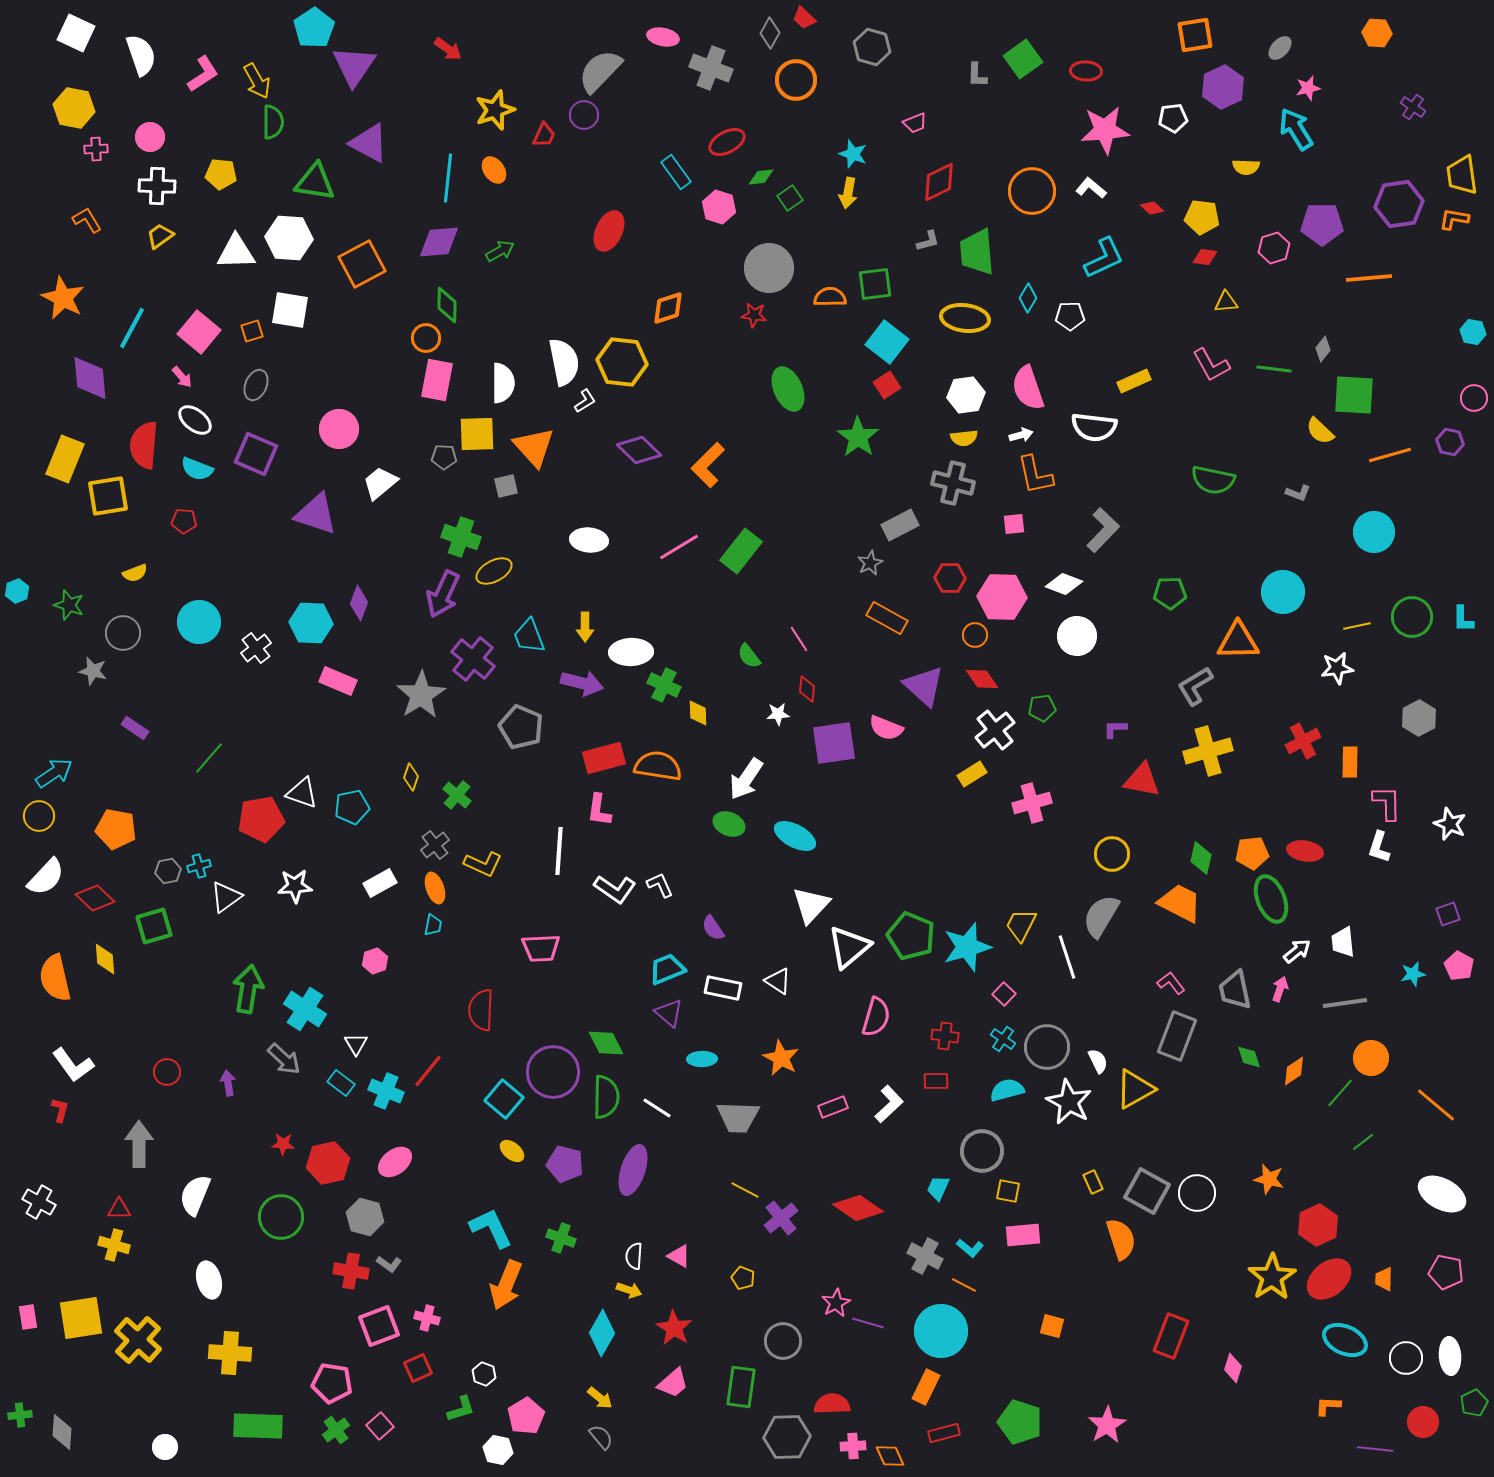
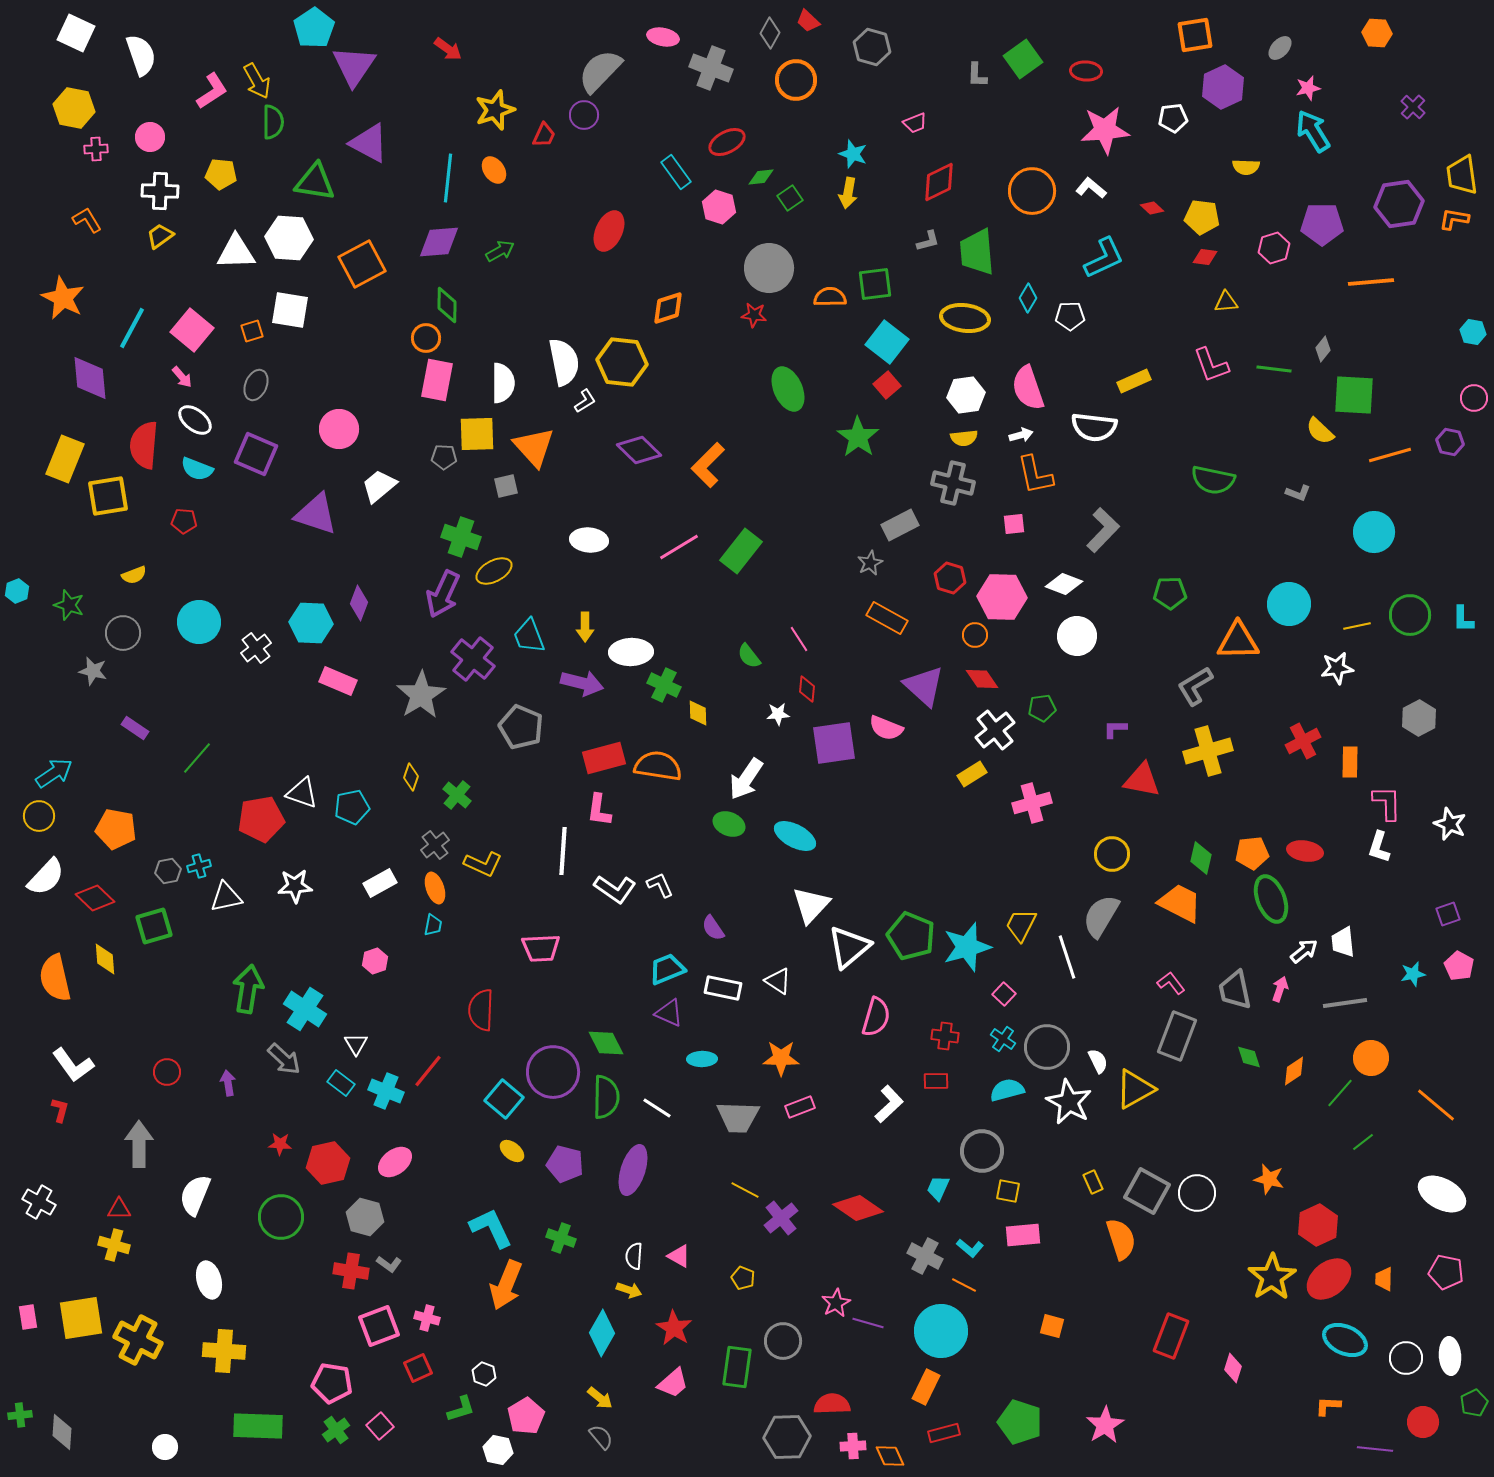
red trapezoid at (804, 18): moved 4 px right, 3 px down
pink L-shape at (203, 74): moved 9 px right, 17 px down
purple cross at (1413, 107): rotated 10 degrees clockwise
cyan arrow at (1296, 129): moved 17 px right, 2 px down
white cross at (157, 186): moved 3 px right, 5 px down
orange line at (1369, 278): moved 2 px right, 4 px down
pink square at (199, 332): moved 7 px left, 2 px up
pink L-shape at (1211, 365): rotated 9 degrees clockwise
red square at (887, 385): rotated 8 degrees counterclockwise
white trapezoid at (380, 483): moved 1 px left, 3 px down
yellow semicircle at (135, 573): moved 1 px left, 2 px down
red hexagon at (950, 578): rotated 16 degrees clockwise
cyan circle at (1283, 592): moved 6 px right, 12 px down
green circle at (1412, 617): moved 2 px left, 2 px up
green line at (209, 758): moved 12 px left
white line at (559, 851): moved 4 px right
white triangle at (226, 897): rotated 24 degrees clockwise
white arrow at (1297, 951): moved 7 px right
purple triangle at (669, 1013): rotated 16 degrees counterclockwise
orange star at (781, 1058): rotated 27 degrees counterclockwise
pink rectangle at (833, 1107): moved 33 px left
red star at (283, 1144): moved 3 px left
yellow cross at (138, 1340): rotated 15 degrees counterclockwise
yellow cross at (230, 1353): moved 6 px left, 2 px up
green rectangle at (741, 1387): moved 4 px left, 20 px up
pink star at (1107, 1425): moved 2 px left
